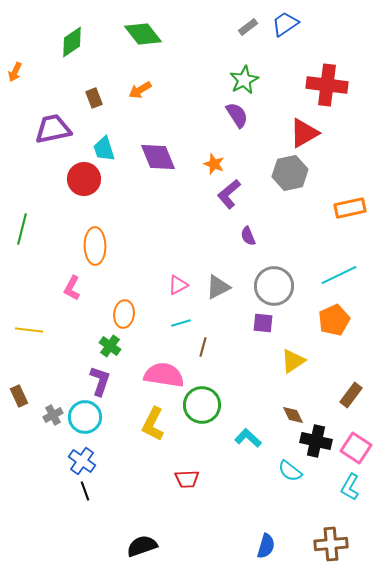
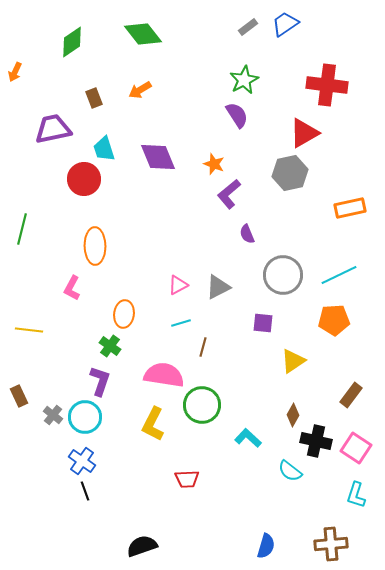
purple semicircle at (248, 236): moved 1 px left, 2 px up
gray circle at (274, 286): moved 9 px right, 11 px up
orange pentagon at (334, 320): rotated 20 degrees clockwise
gray cross at (53, 415): rotated 24 degrees counterclockwise
brown diamond at (293, 415): rotated 55 degrees clockwise
cyan L-shape at (350, 487): moved 6 px right, 8 px down; rotated 12 degrees counterclockwise
